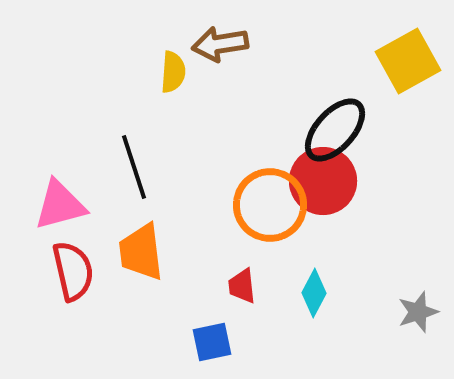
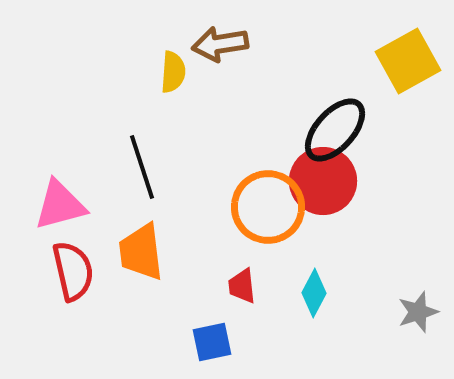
black line: moved 8 px right
orange circle: moved 2 px left, 2 px down
